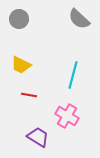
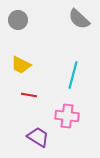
gray circle: moved 1 px left, 1 px down
pink cross: rotated 25 degrees counterclockwise
